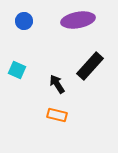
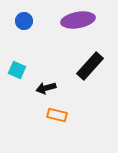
black arrow: moved 11 px left, 4 px down; rotated 72 degrees counterclockwise
